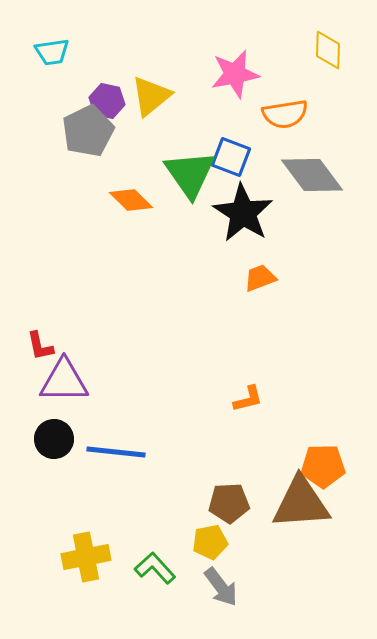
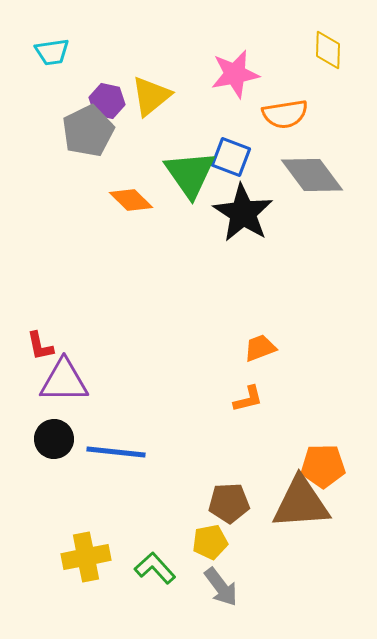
orange trapezoid: moved 70 px down
